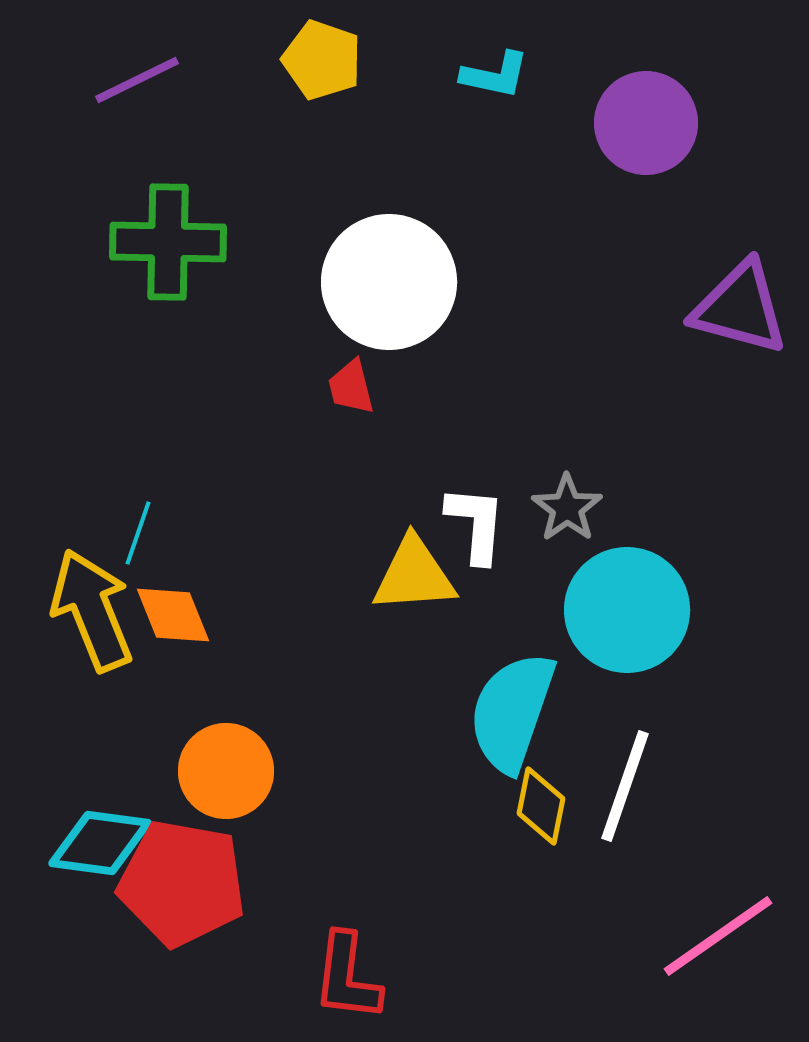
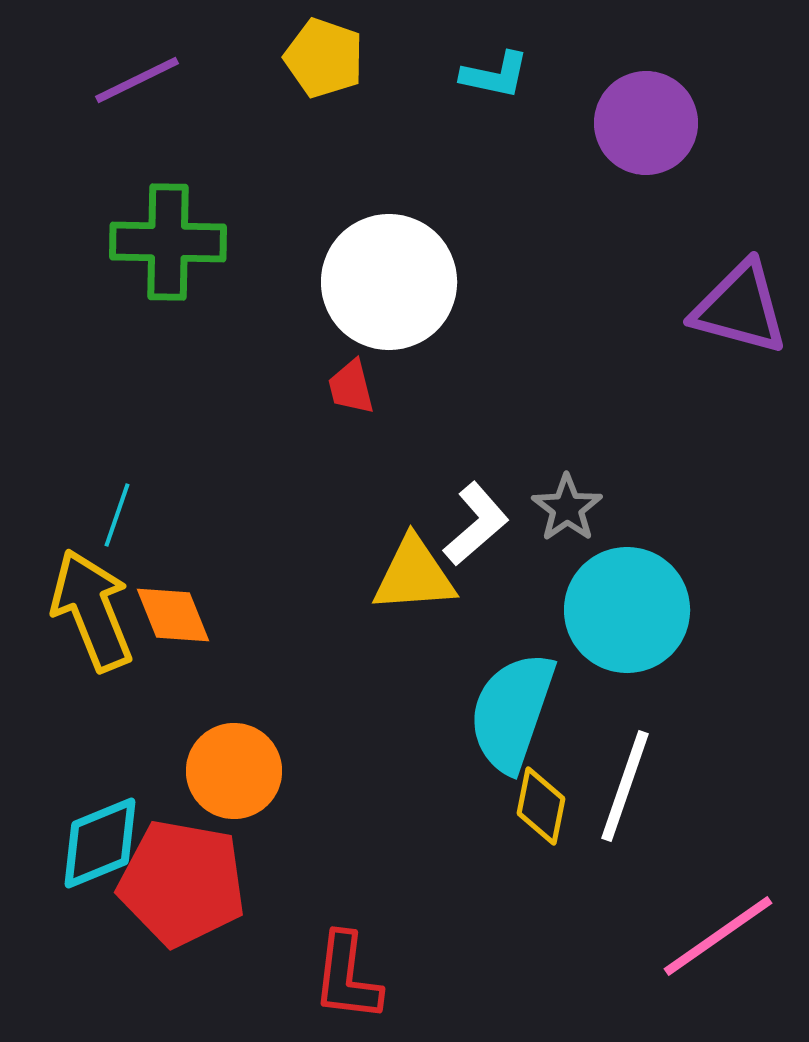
yellow pentagon: moved 2 px right, 2 px up
white L-shape: rotated 44 degrees clockwise
cyan line: moved 21 px left, 18 px up
orange circle: moved 8 px right
cyan diamond: rotated 30 degrees counterclockwise
